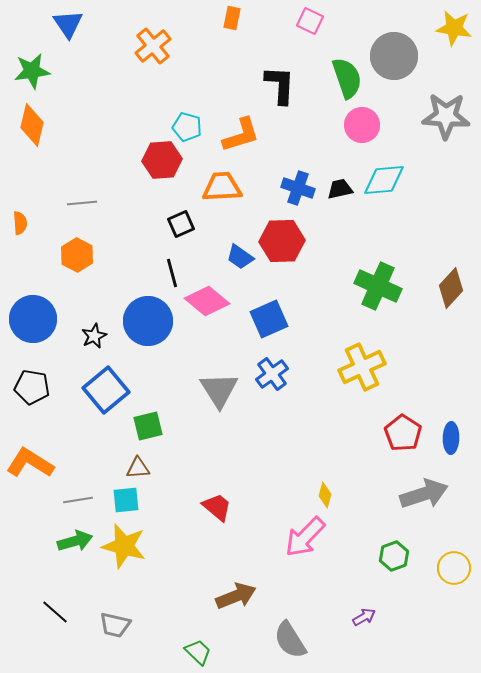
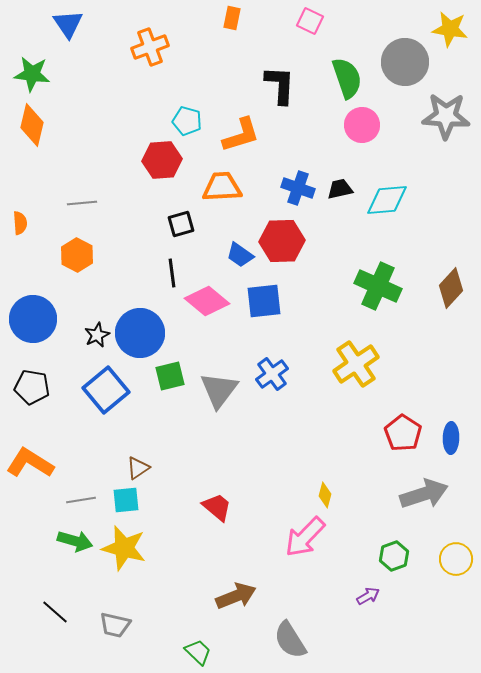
yellow star at (454, 28): moved 4 px left, 1 px down
orange cross at (153, 46): moved 3 px left, 1 px down; rotated 18 degrees clockwise
gray circle at (394, 56): moved 11 px right, 6 px down
green star at (32, 71): moved 3 px down; rotated 15 degrees clockwise
cyan pentagon at (187, 127): moved 6 px up
cyan diamond at (384, 180): moved 3 px right, 20 px down
black square at (181, 224): rotated 8 degrees clockwise
blue trapezoid at (240, 257): moved 2 px up
black line at (172, 273): rotated 8 degrees clockwise
blue square at (269, 319): moved 5 px left, 18 px up; rotated 18 degrees clockwise
blue circle at (148, 321): moved 8 px left, 12 px down
black star at (94, 336): moved 3 px right, 1 px up
yellow cross at (362, 367): moved 6 px left, 3 px up; rotated 9 degrees counterclockwise
gray triangle at (219, 390): rotated 9 degrees clockwise
green square at (148, 426): moved 22 px right, 50 px up
brown triangle at (138, 468): rotated 30 degrees counterclockwise
gray line at (78, 500): moved 3 px right
green arrow at (75, 541): rotated 32 degrees clockwise
yellow star at (124, 546): moved 2 px down
yellow circle at (454, 568): moved 2 px right, 9 px up
purple arrow at (364, 617): moved 4 px right, 21 px up
